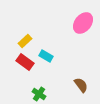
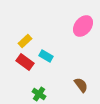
pink ellipse: moved 3 px down
